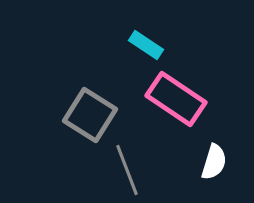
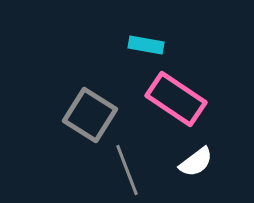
cyan rectangle: rotated 24 degrees counterclockwise
white semicircle: moved 18 px left; rotated 36 degrees clockwise
